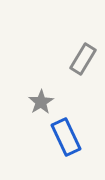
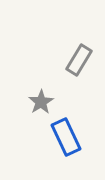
gray rectangle: moved 4 px left, 1 px down
